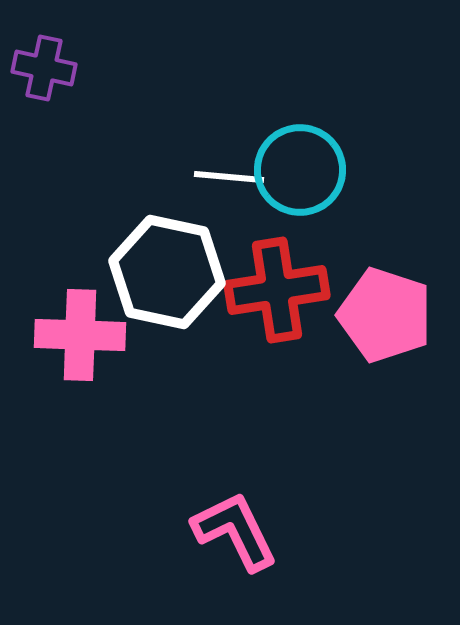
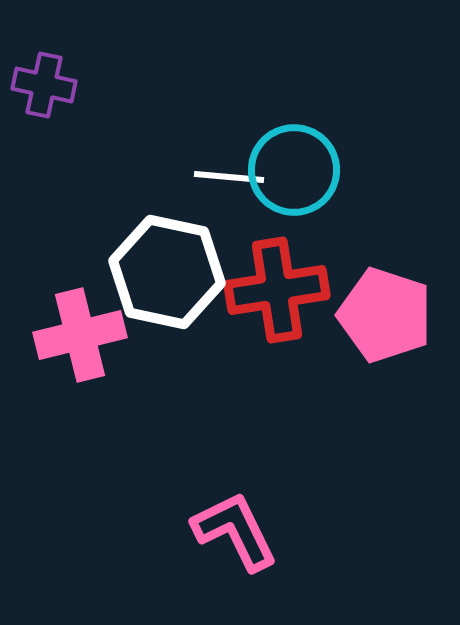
purple cross: moved 17 px down
cyan circle: moved 6 px left
pink cross: rotated 16 degrees counterclockwise
